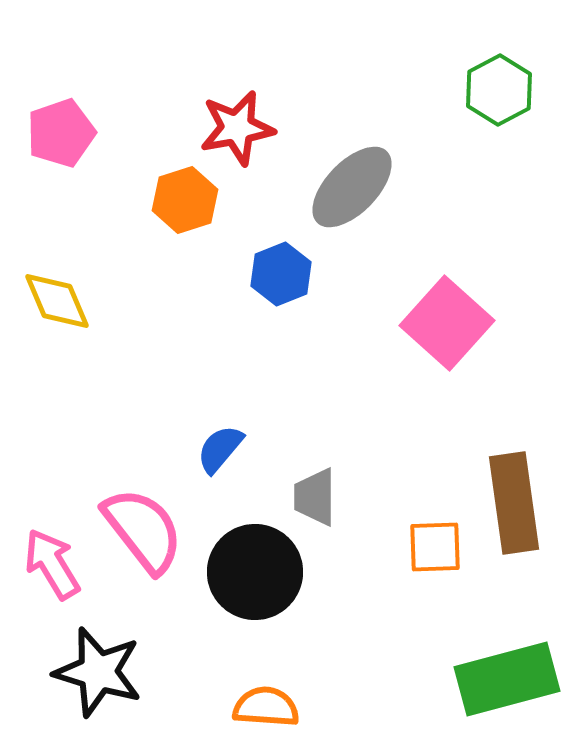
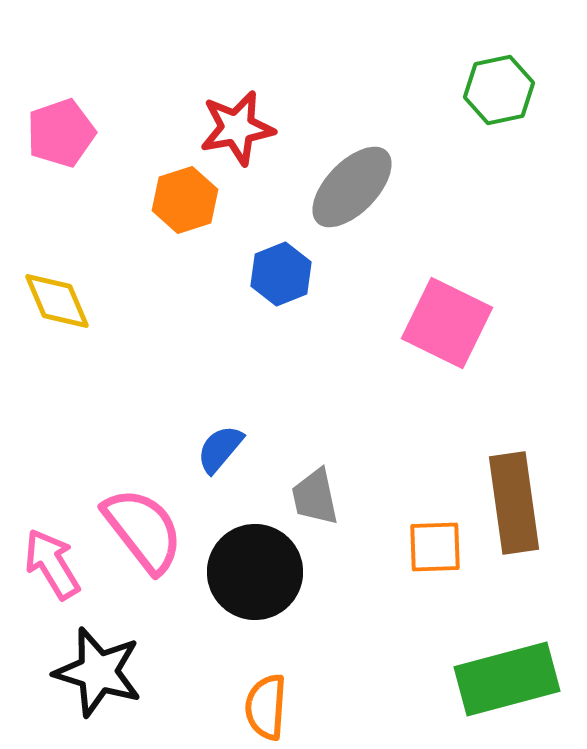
green hexagon: rotated 16 degrees clockwise
pink square: rotated 16 degrees counterclockwise
gray trapezoid: rotated 12 degrees counterclockwise
orange semicircle: rotated 90 degrees counterclockwise
